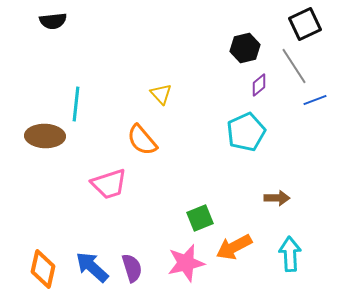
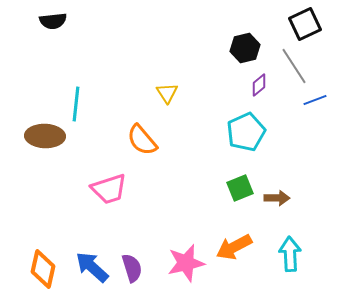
yellow triangle: moved 6 px right, 1 px up; rotated 10 degrees clockwise
pink trapezoid: moved 5 px down
green square: moved 40 px right, 30 px up
